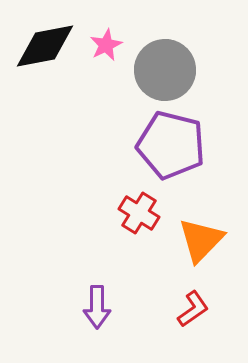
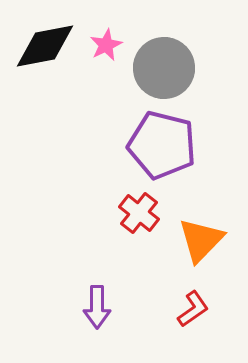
gray circle: moved 1 px left, 2 px up
purple pentagon: moved 9 px left
red cross: rotated 6 degrees clockwise
